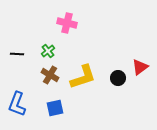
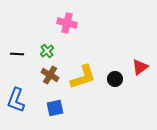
green cross: moved 1 px left
black circle: moved 3 px left, 1 px down
blue L-shape: moved 1 px left, 4 px up
